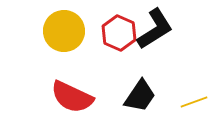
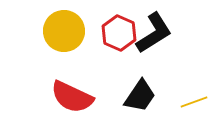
black L-shape: moved 1 px left, 4 px down
